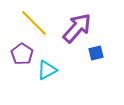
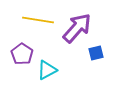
yellow line: moved 4 px right, 3 px up; rotated 36 degrees counterclockwise
